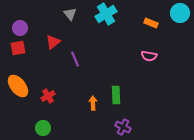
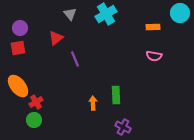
orange rectangle: moved 2 px right, 4 px down; rotated 24 degrees counterclockwise
red triangle: moved 3 px right, 4 px up
pink semicircle: moved 5 px right
red cross: moved 12 px left, 6 px down
green circle: moved 9 px left, 8 px up
